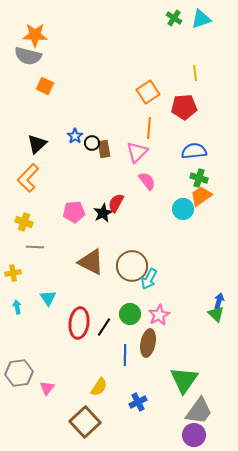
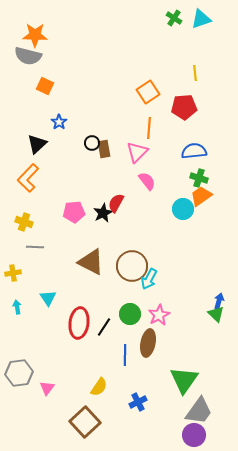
blue star at (75, 136): moved 16 px left, 14 px up
